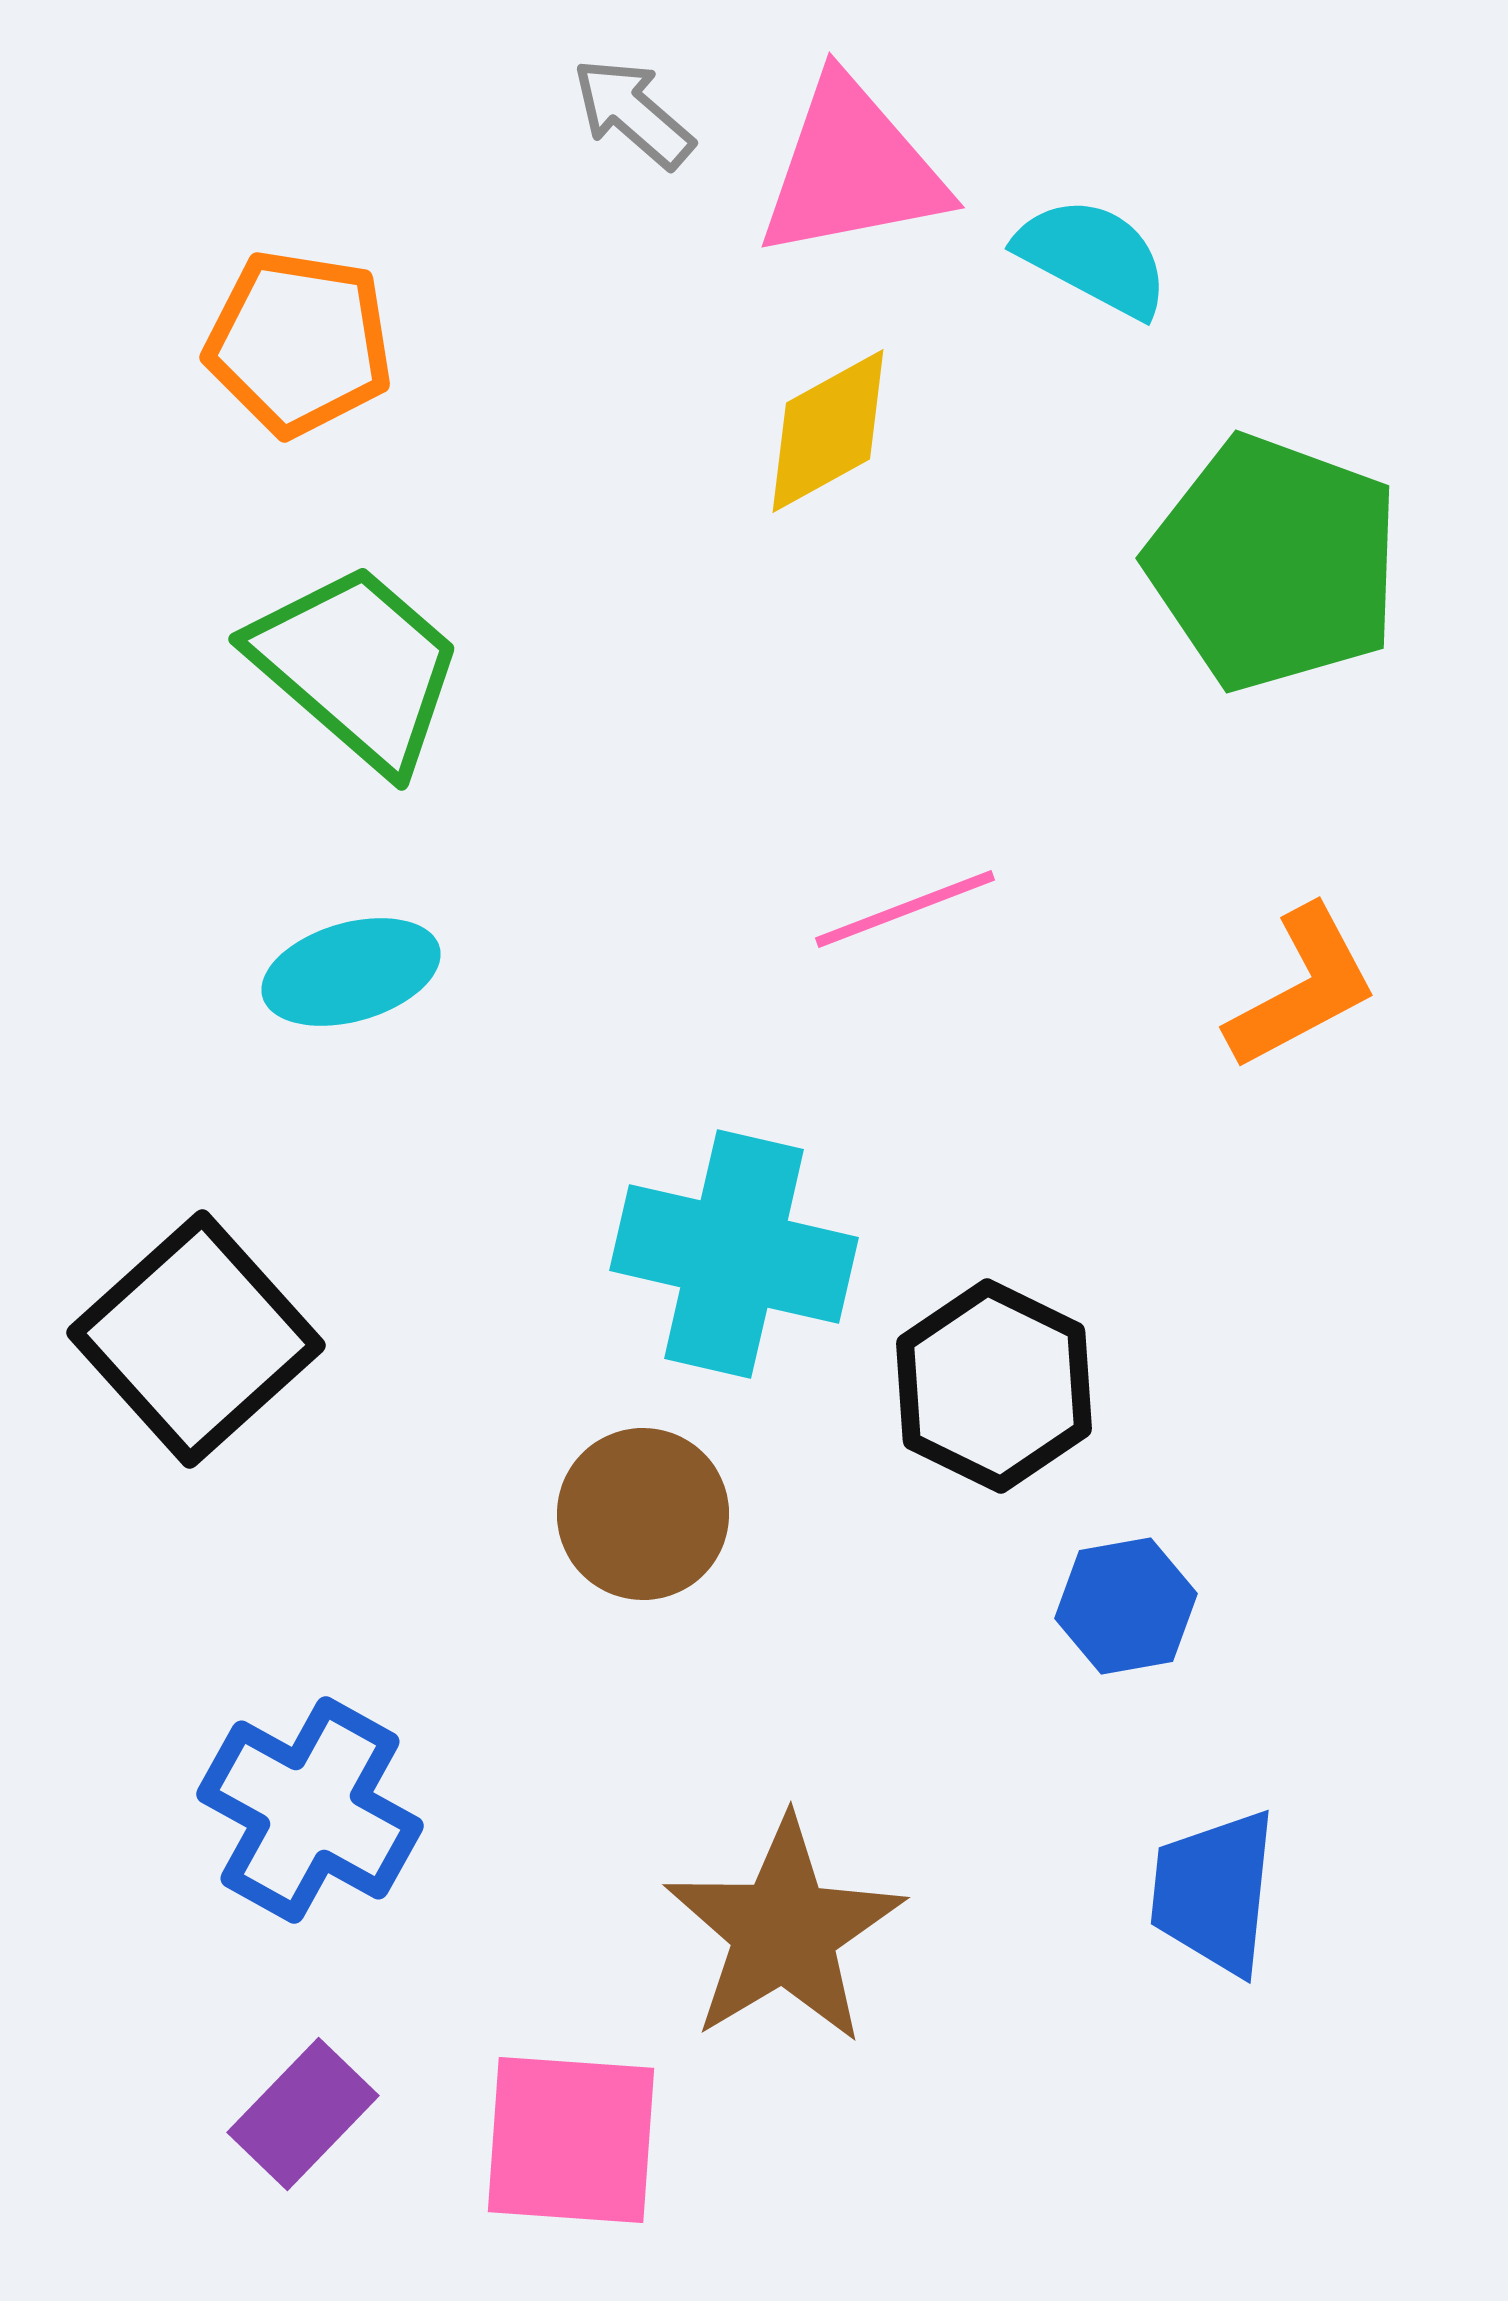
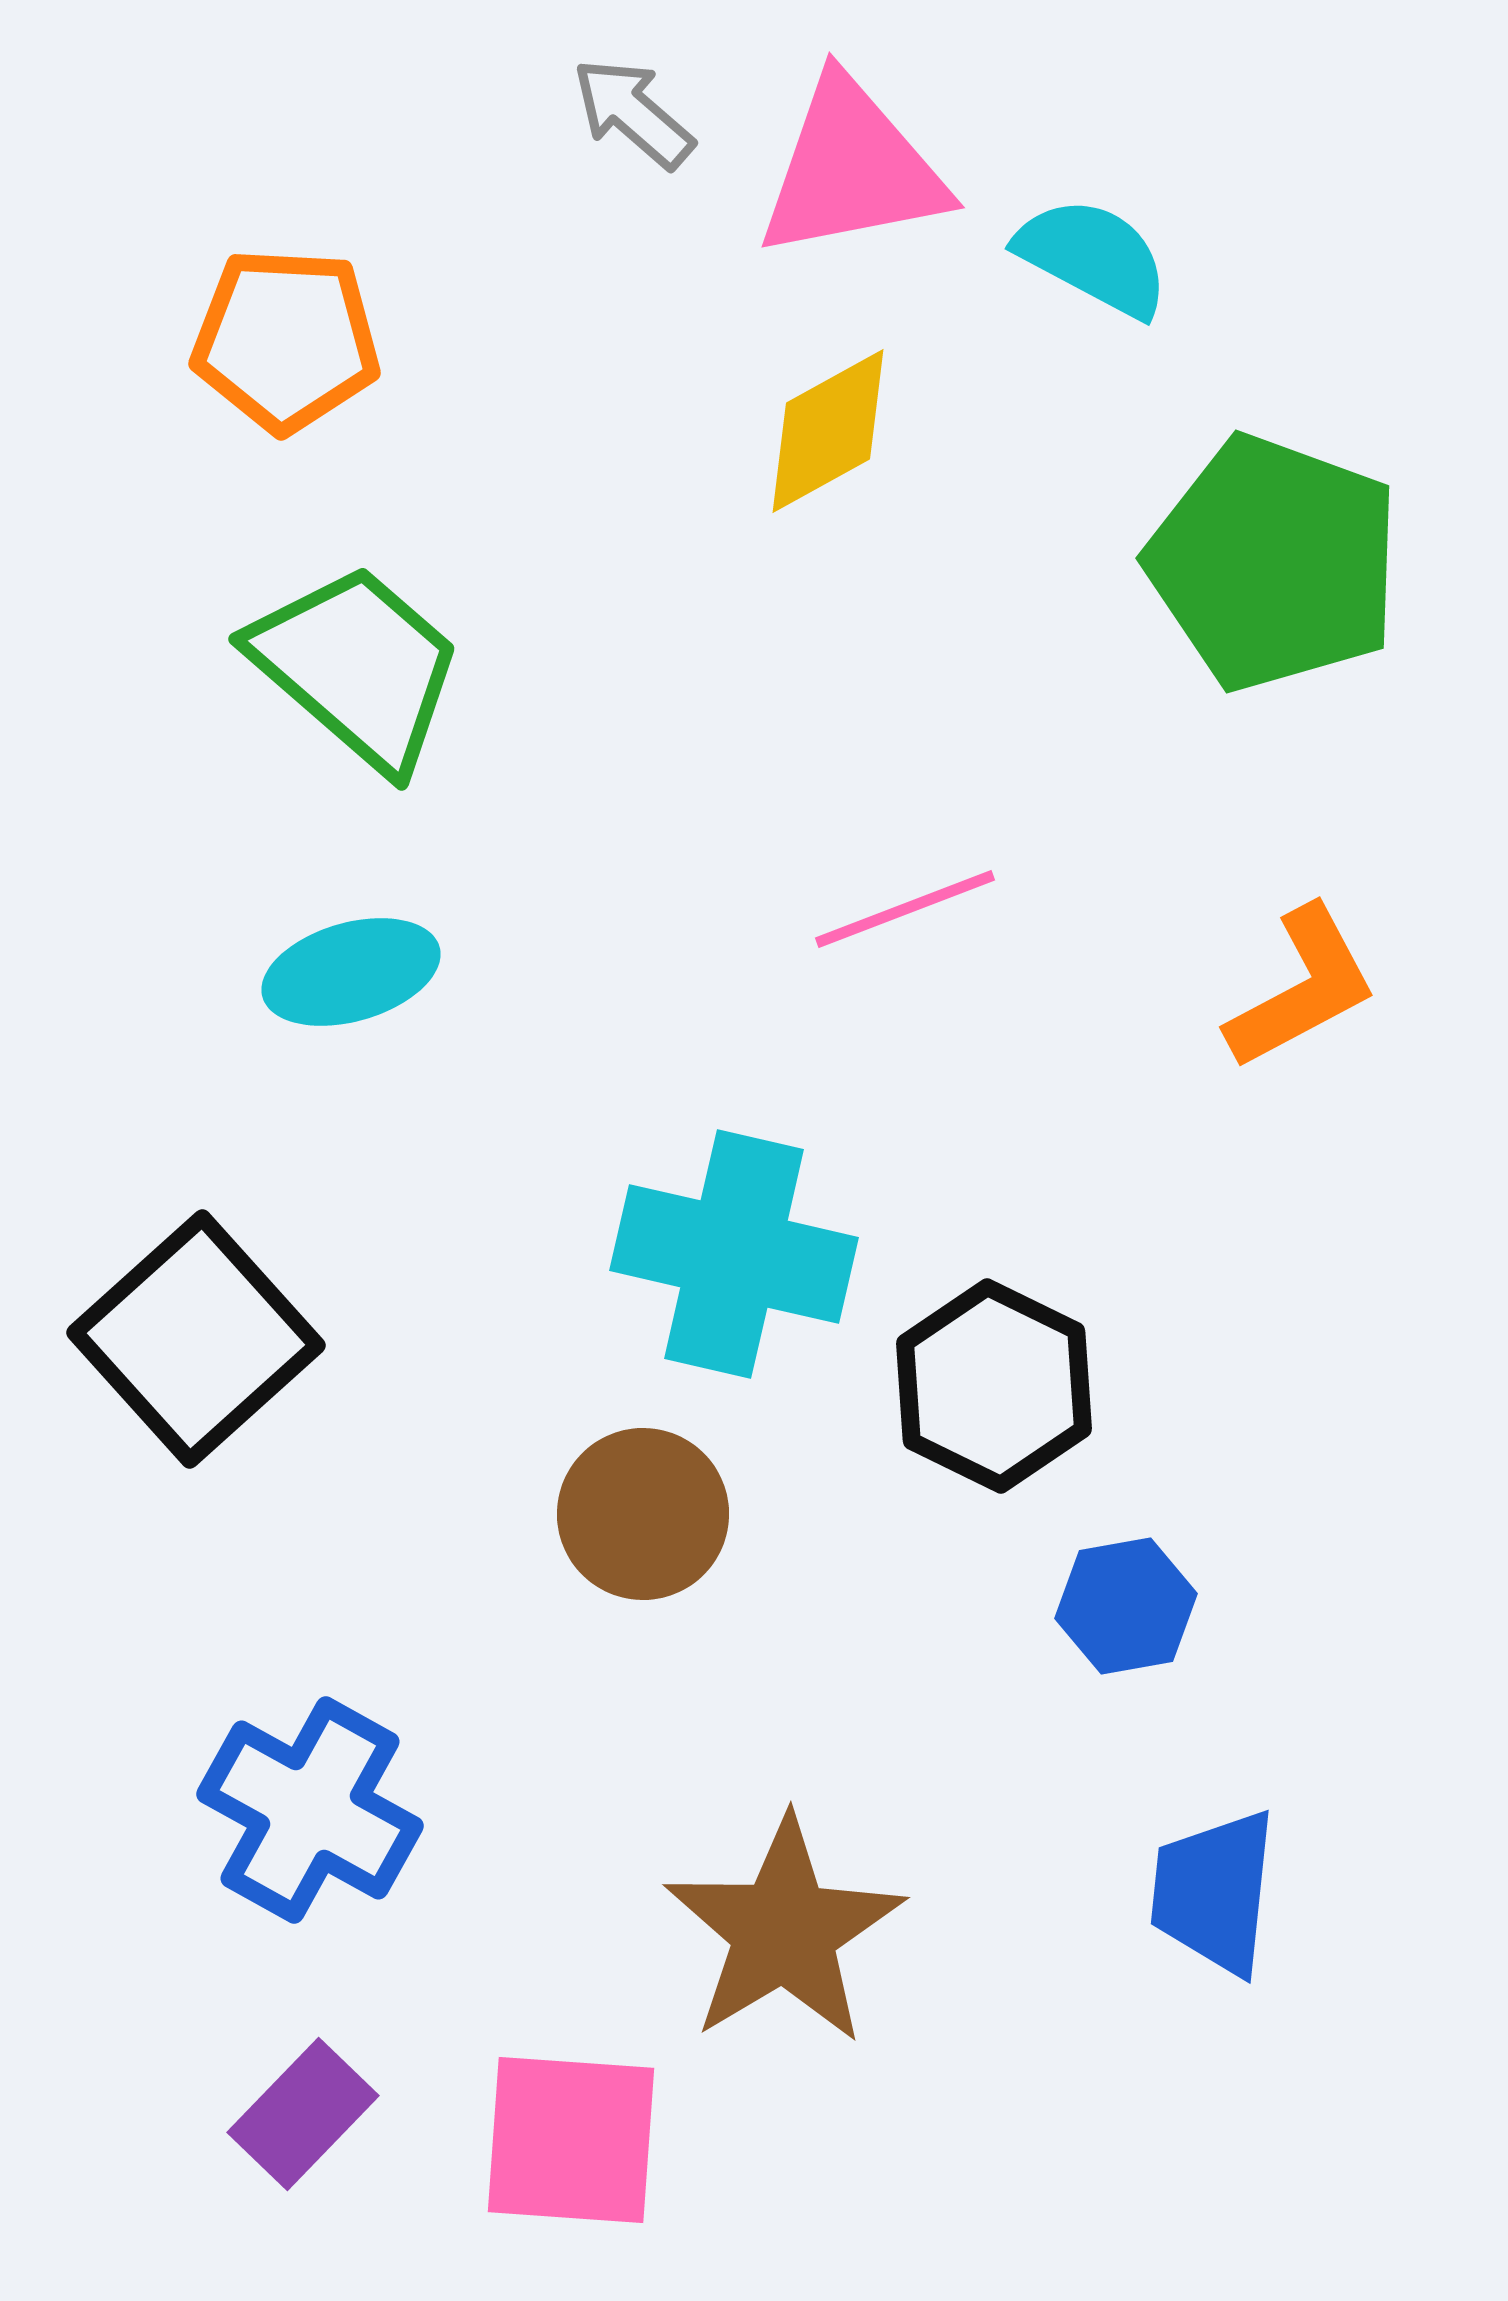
orange pentagon: moved 13 px left, 3 px up; rotated 6 degrees counterclockwise
